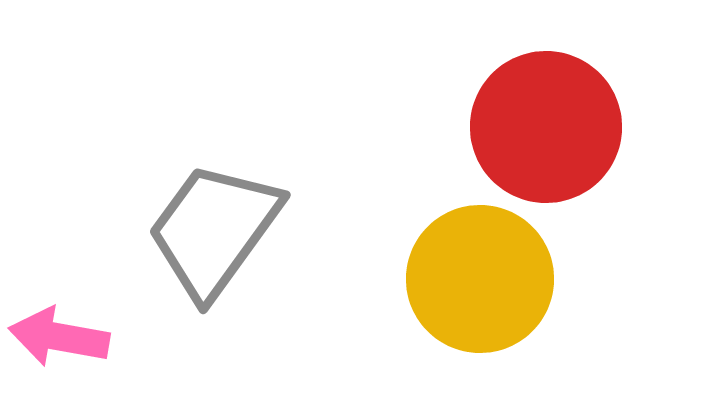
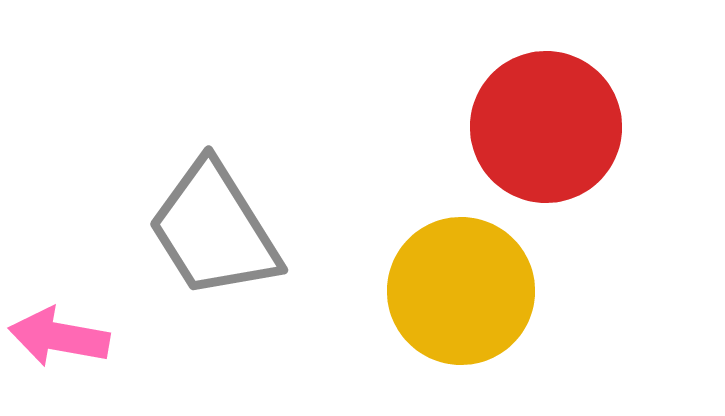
gray trapezoid: rotated 68 degrees counterclockwise
yellow circle: moved 19 px left, 12 px down
